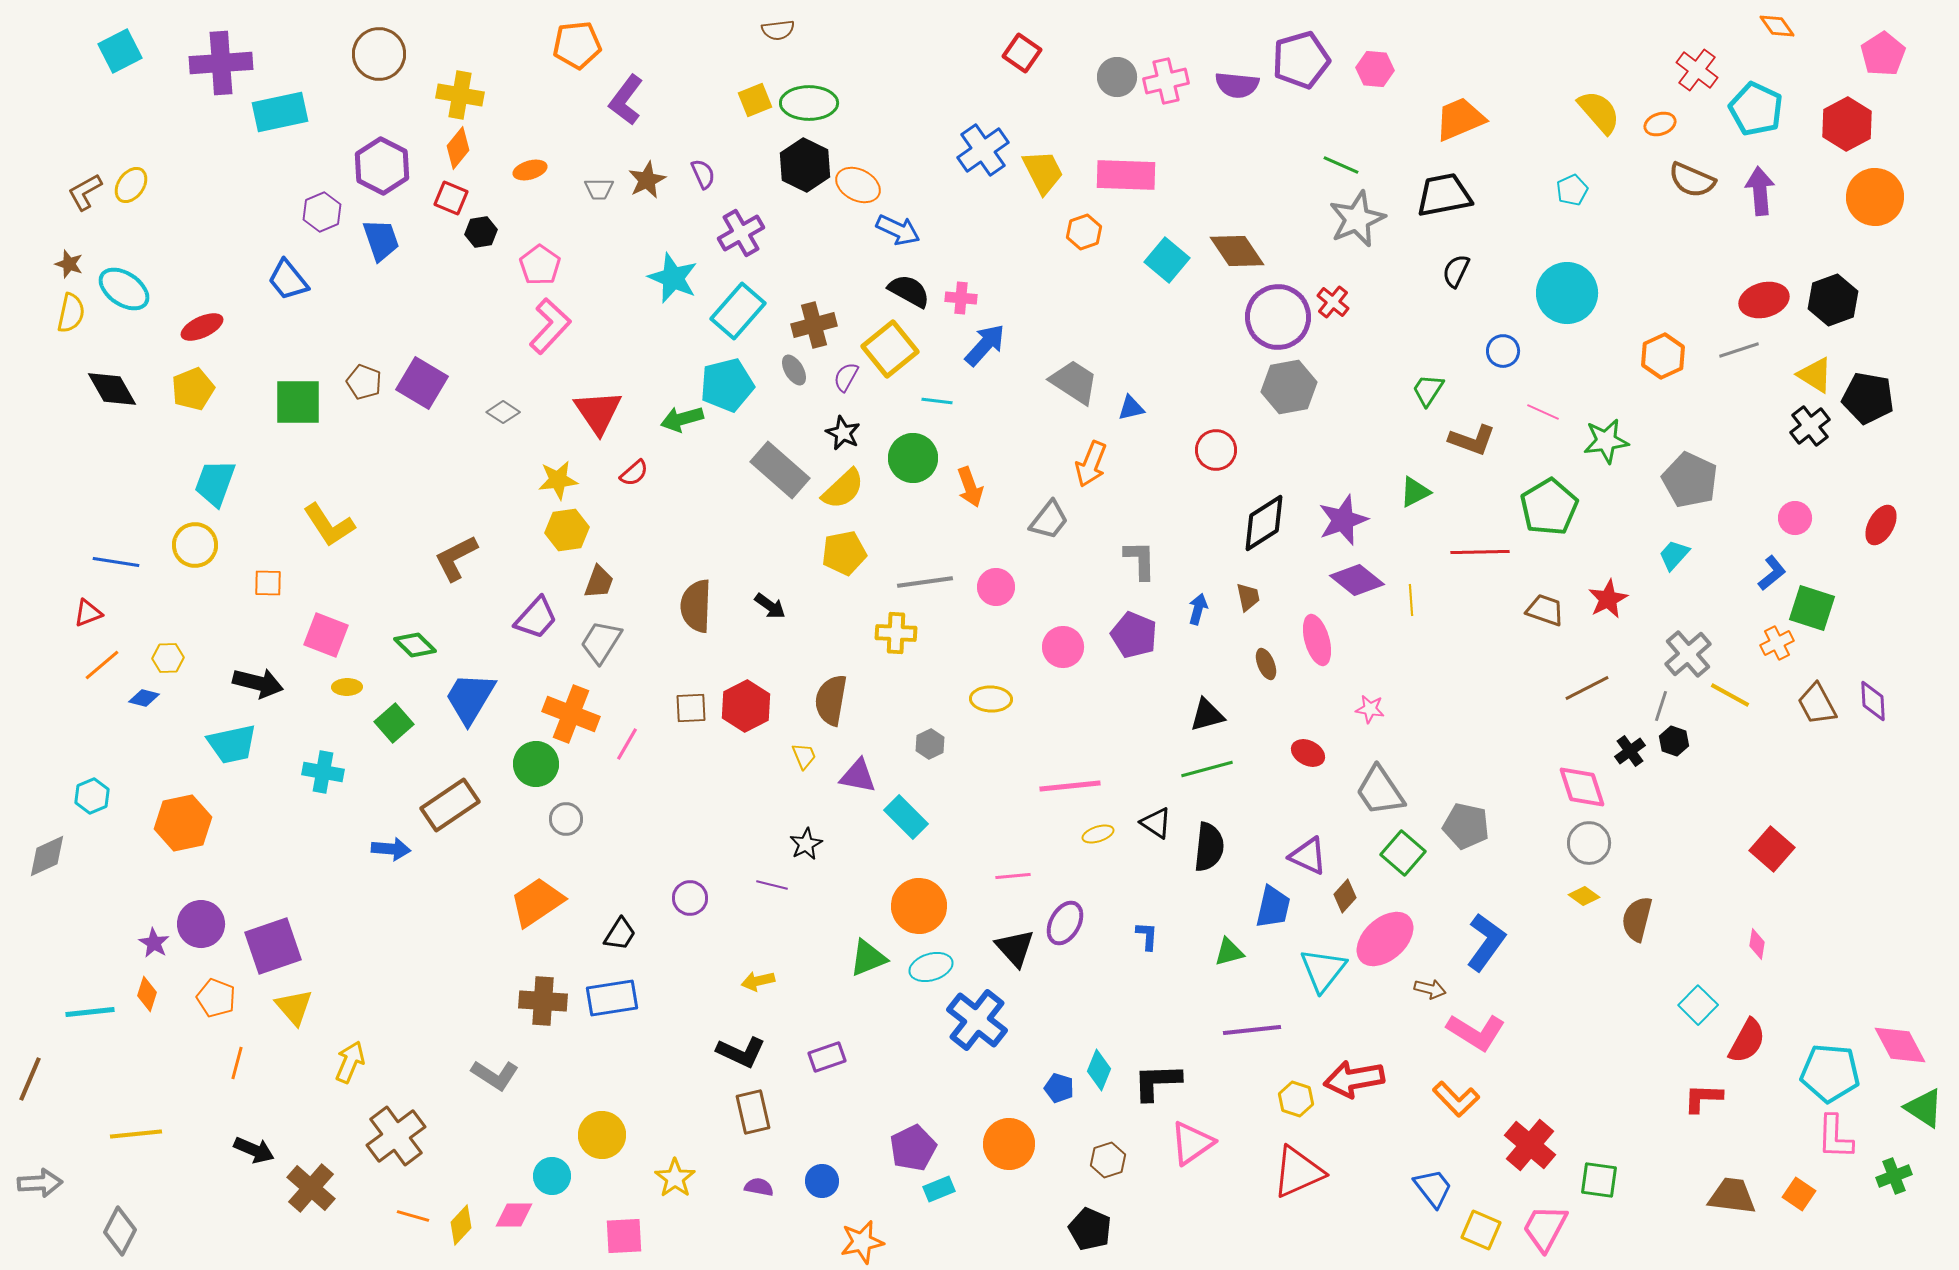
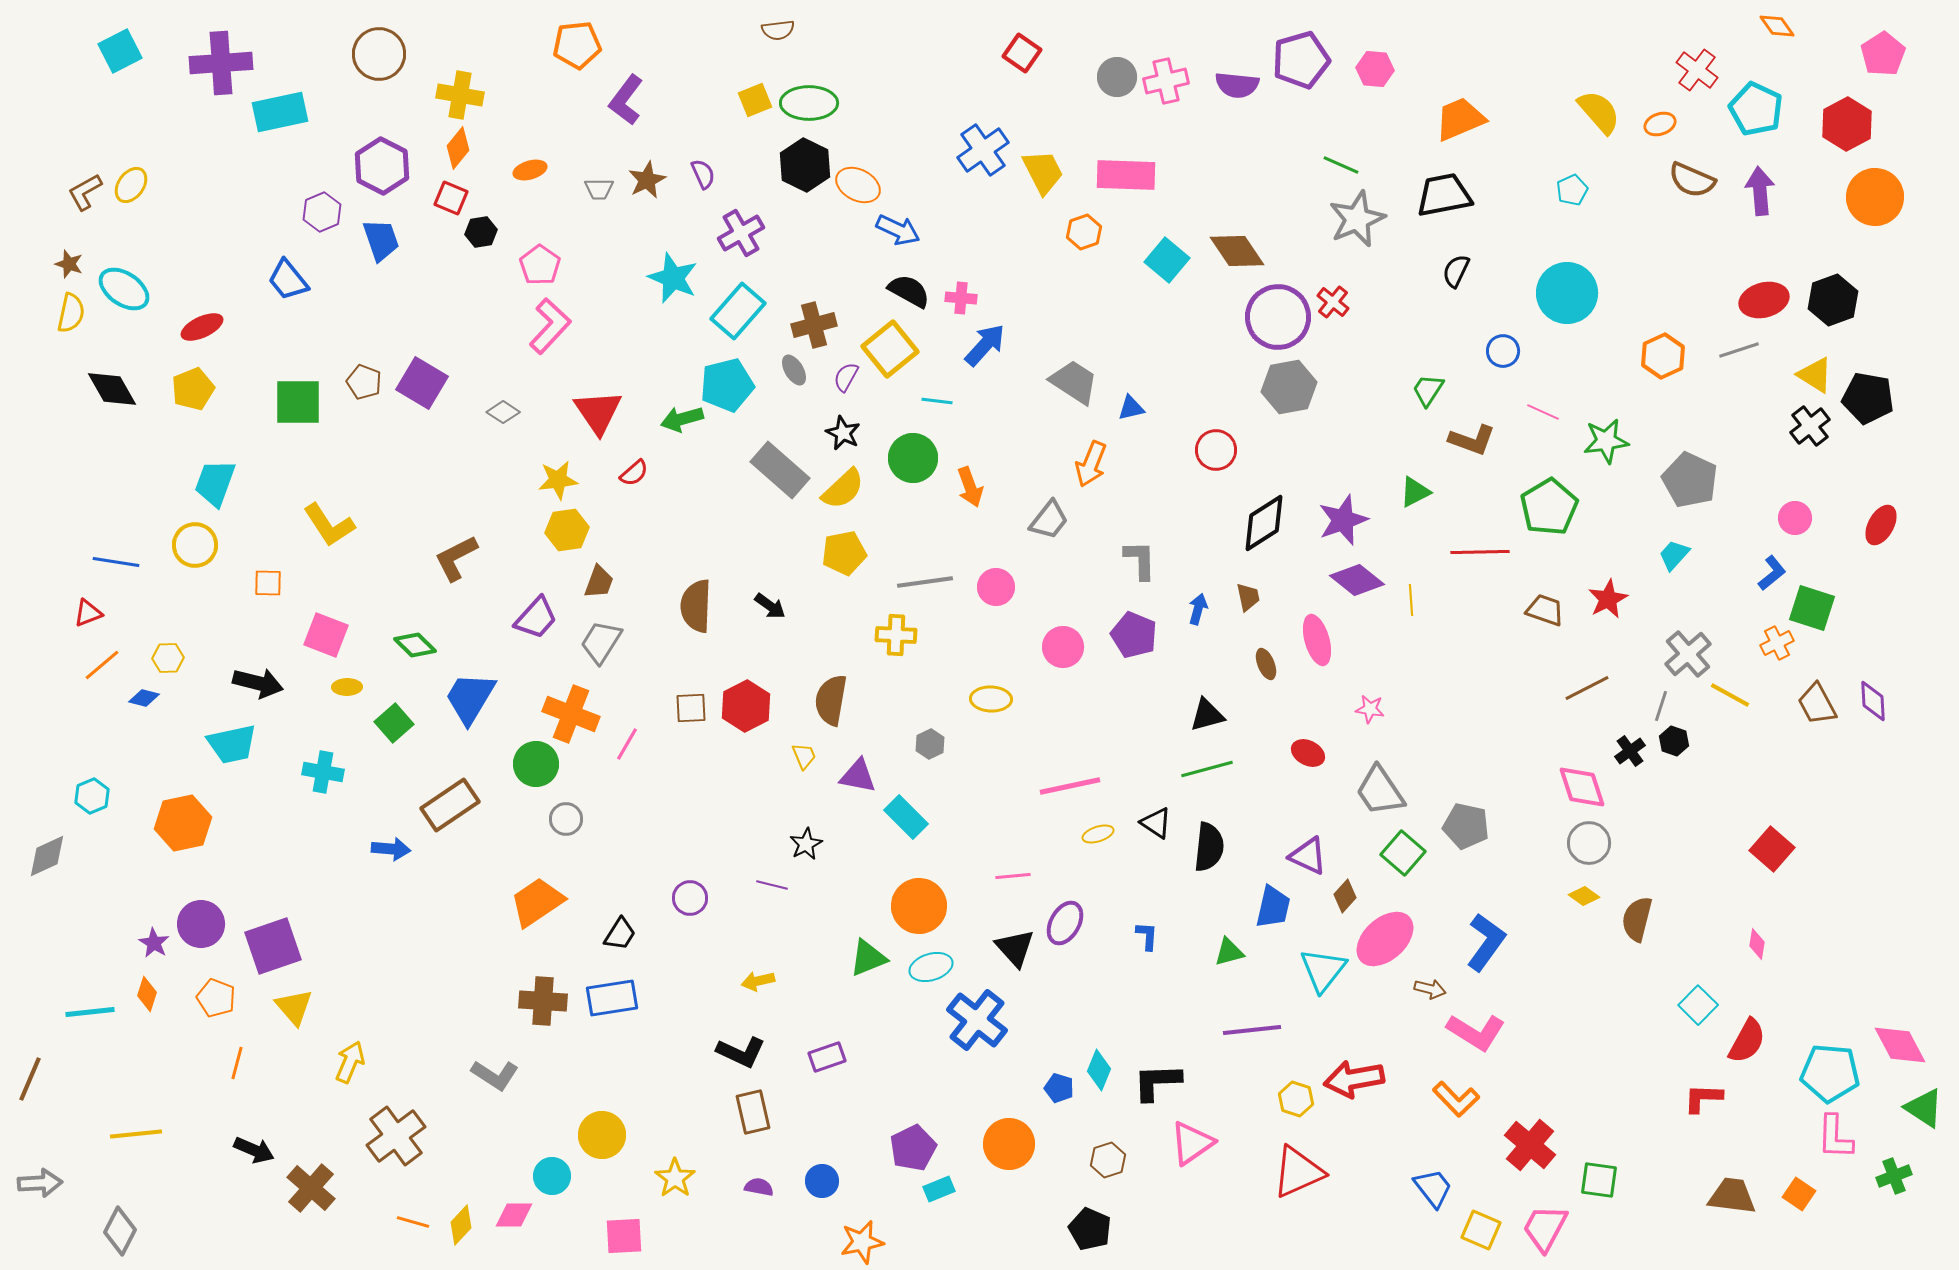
yellow cross at (896, 633): moved 2 px down
pink line at (1070, 786): rotated 6 degrees counterclockwise
orange line at (413, 1216): moved 6 px down
